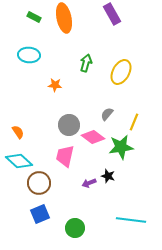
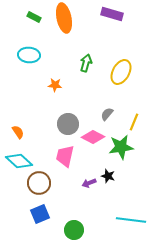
purple rectangle: rotated 45 degrees counterclockwise
gray circle: moved 1 px left, 1 px up
pink diamond: rotated 10 degrees counterclockwise
green circle: moved 1 px left, 2 px down
